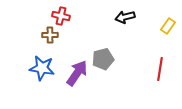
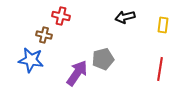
yellow rectangle: moved 5 px left, 1 px up; rotated 28 degrees counterclockwise
brown cross: moved 6 px left; rotated 14 degrees clockwise
blue star: moved 11 px left, 8 px up
